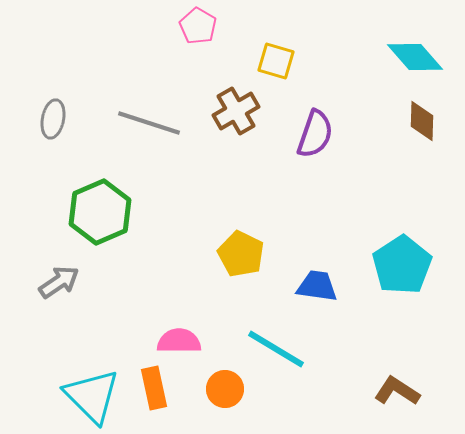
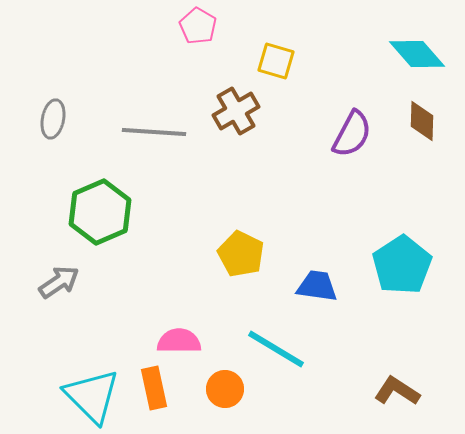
cyan diamond: moved 2 px right, 3 px up
gray line: moved 5 px right, 9 px down; rotated 14 degrees counterclockwise
purple semicircle: moved 37 px right; rotated 9 degrees clockwise
